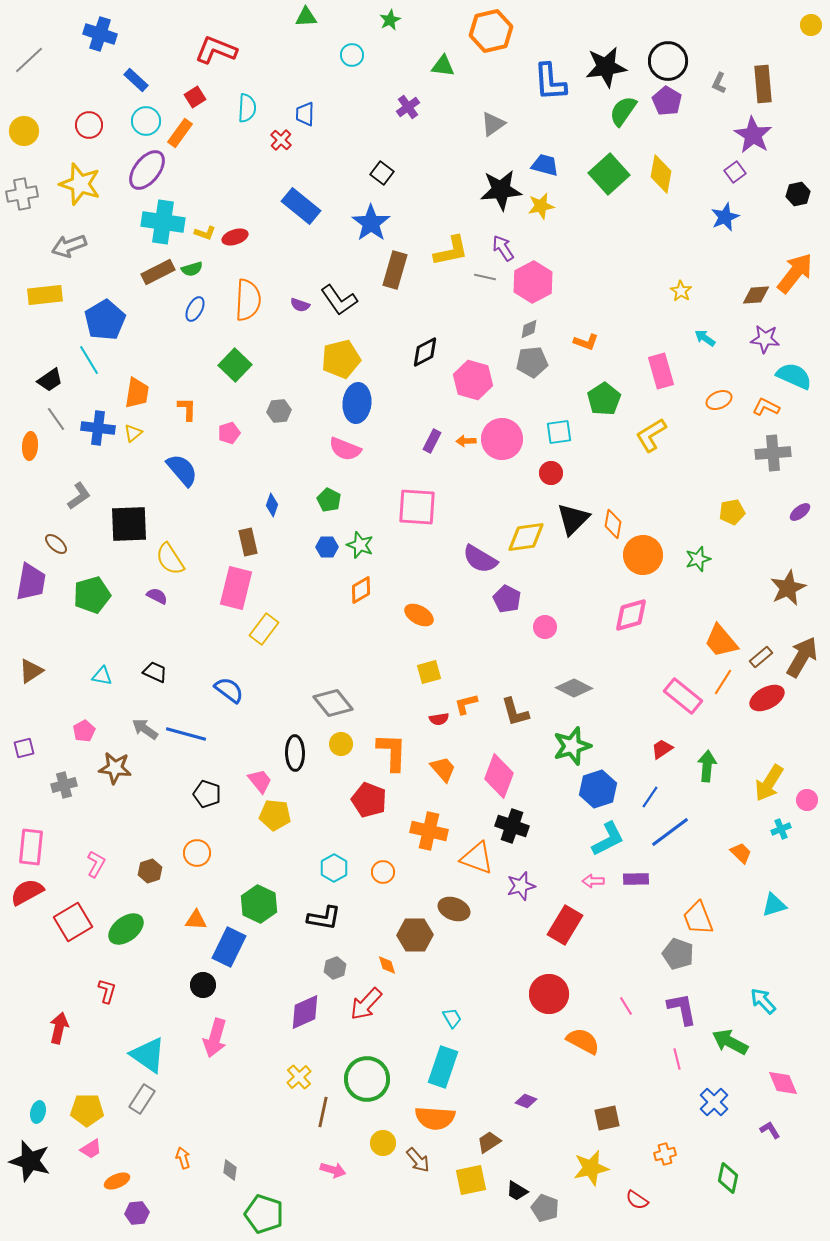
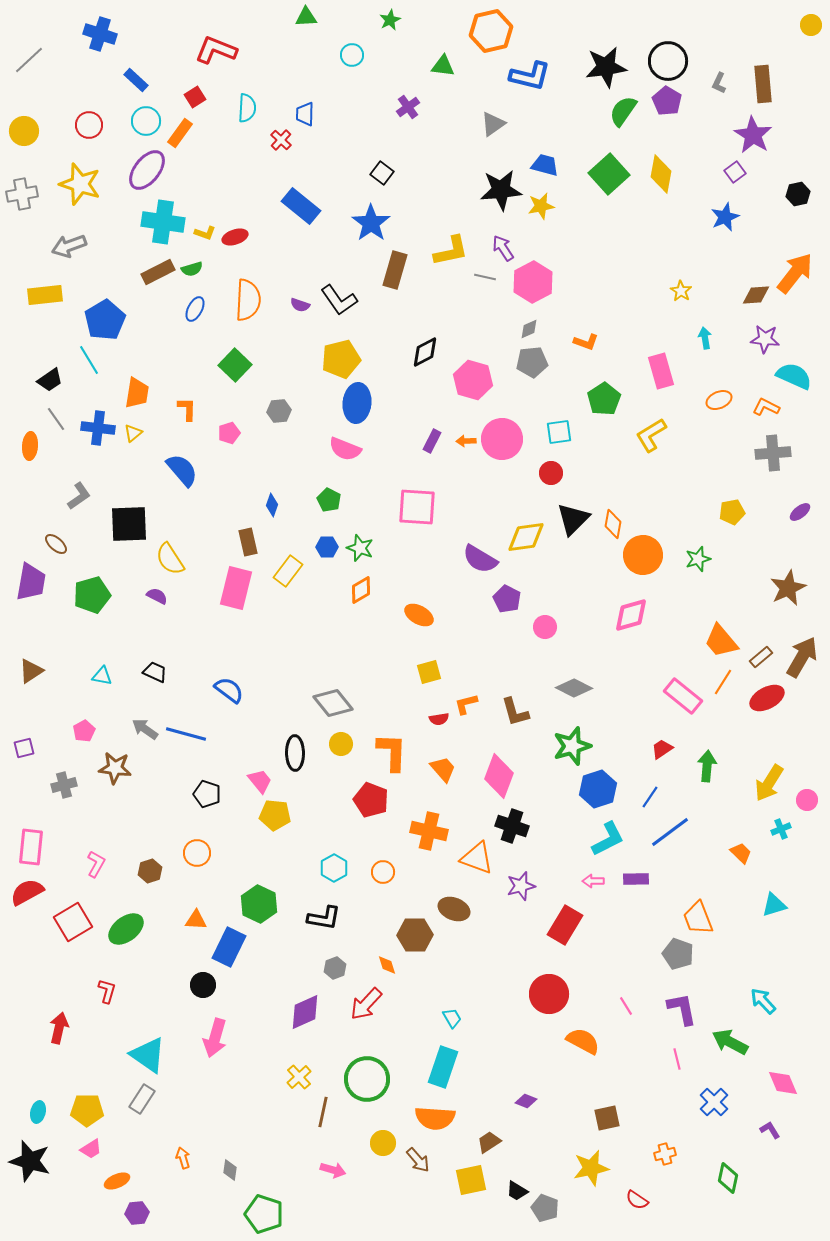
blue L-shape at (550, 82): moved 20 px left, 6 px up; rotated 72 degrees counterclockwise
cyan arrow at (705, 338): rotated 45 degrees clockwise
green star at (360, 545): moved 3 px down
yellow rectangle at (264, 629): moved 24 px right, 58 px up
red pentagon at (369, 800): moved 2 px right
